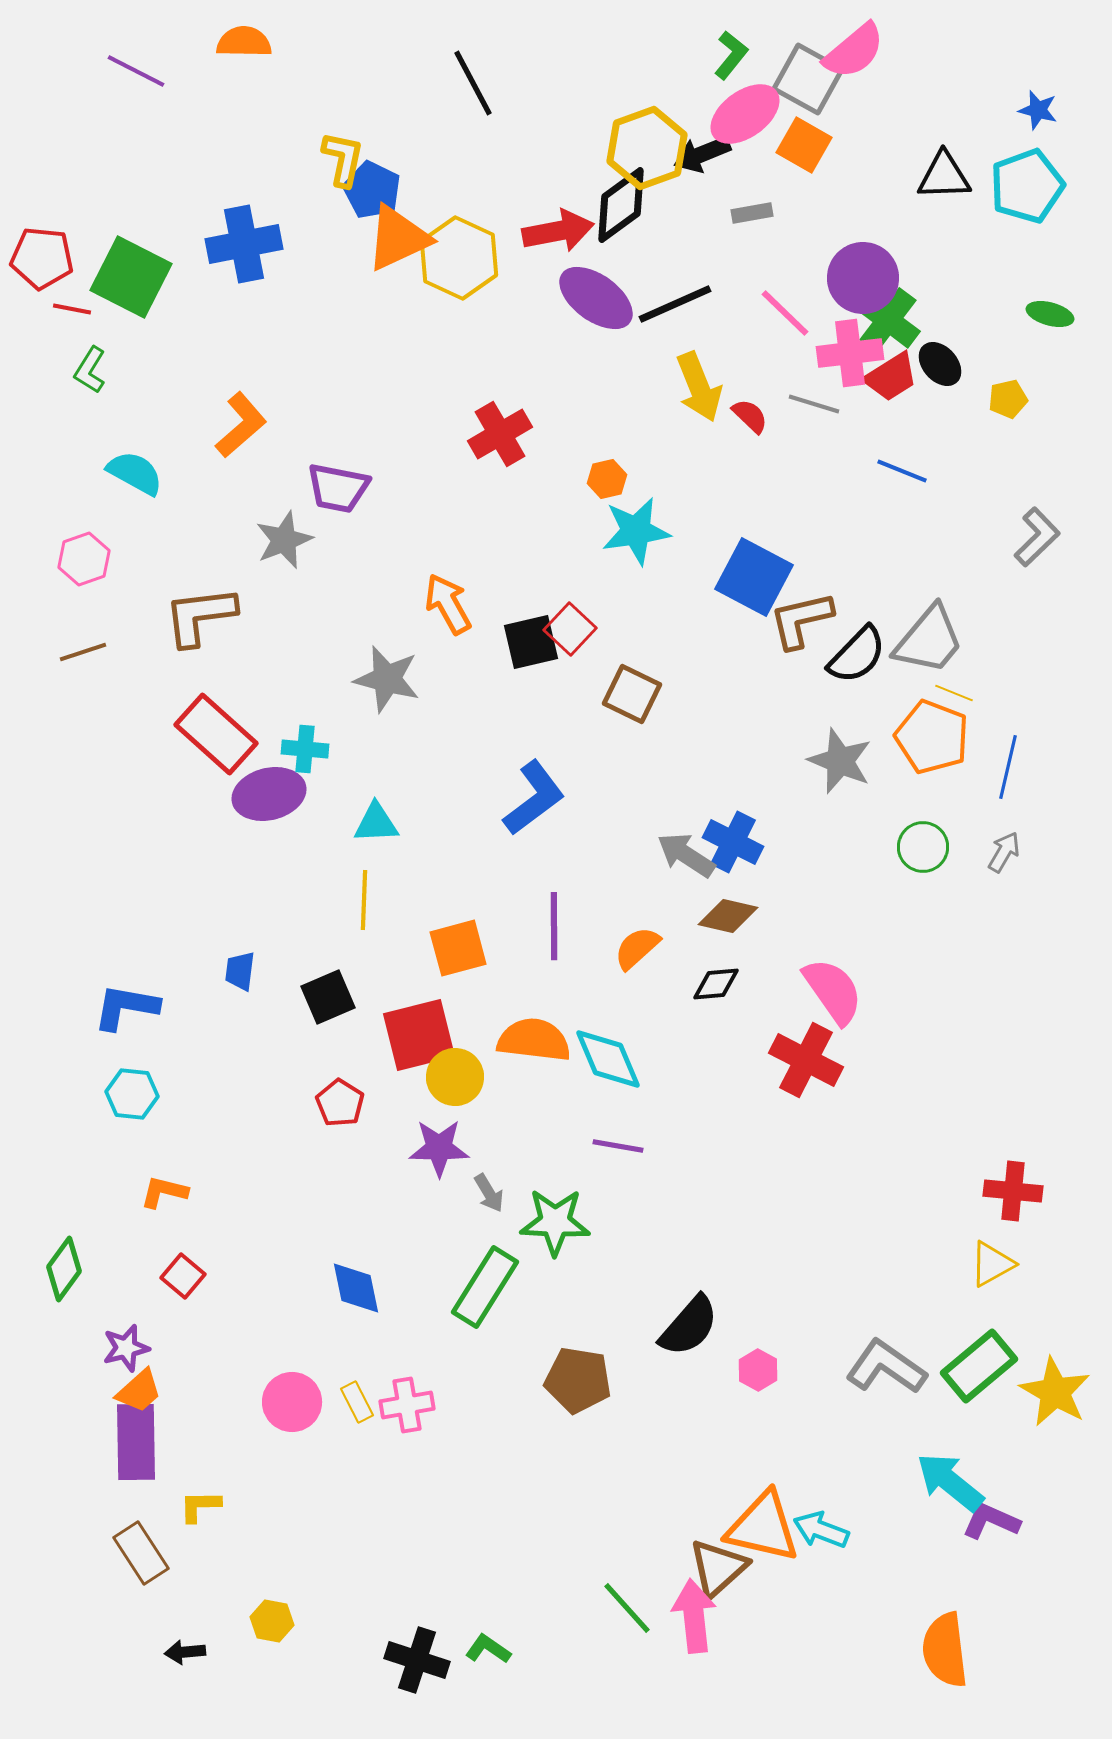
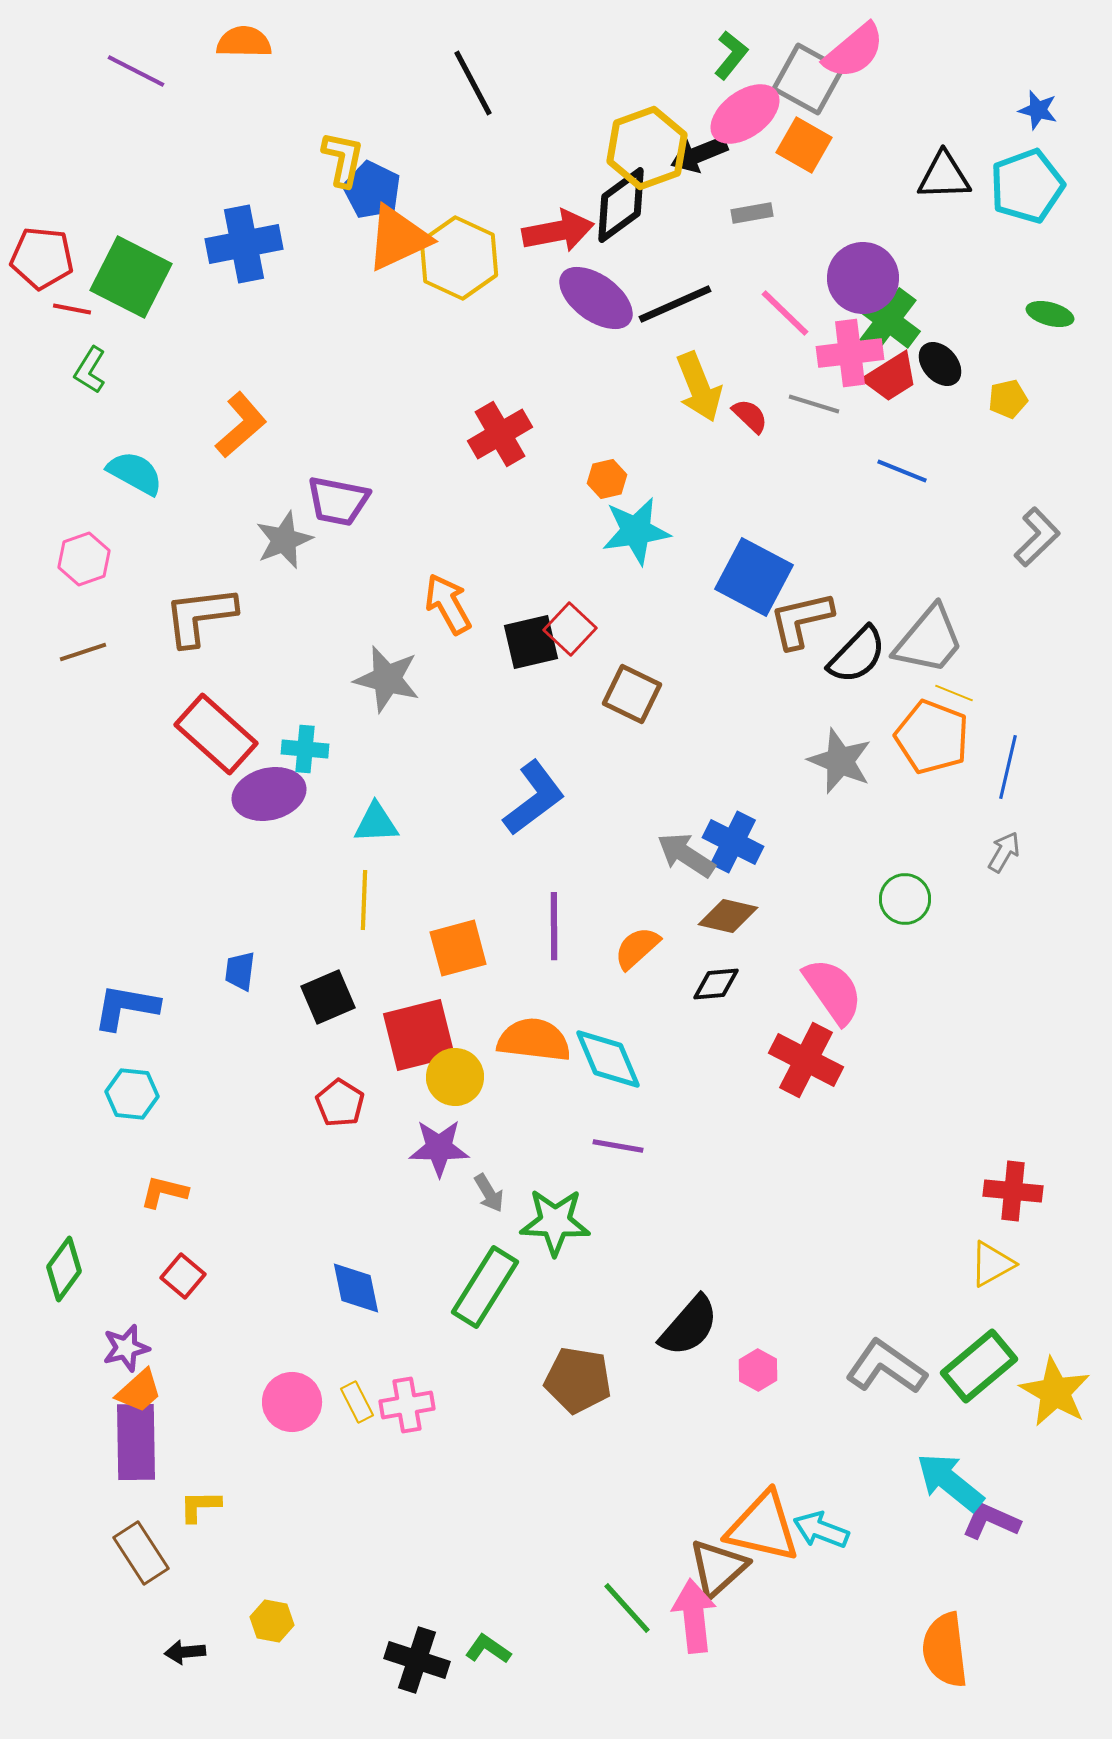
black arrow at (702, 154): moved 3 px left
purple trapezoid at (338, 488): moved 13 px down
green circle at (923, 847): moved 18 px left, 52 px down
